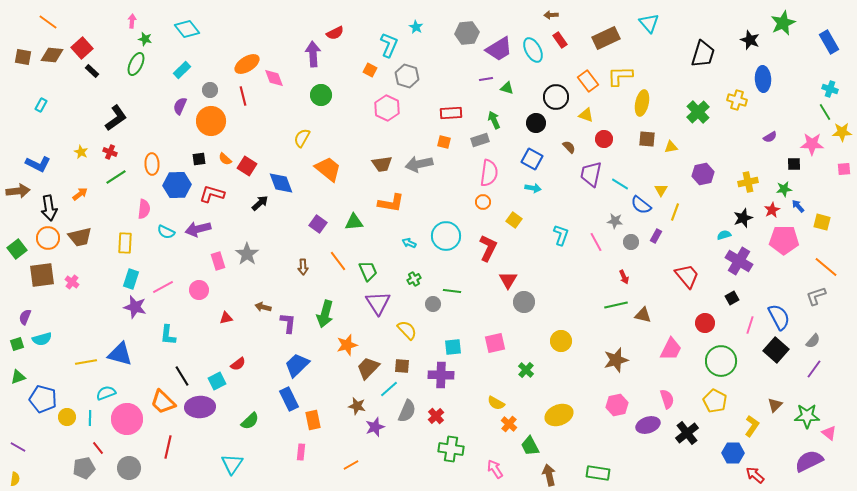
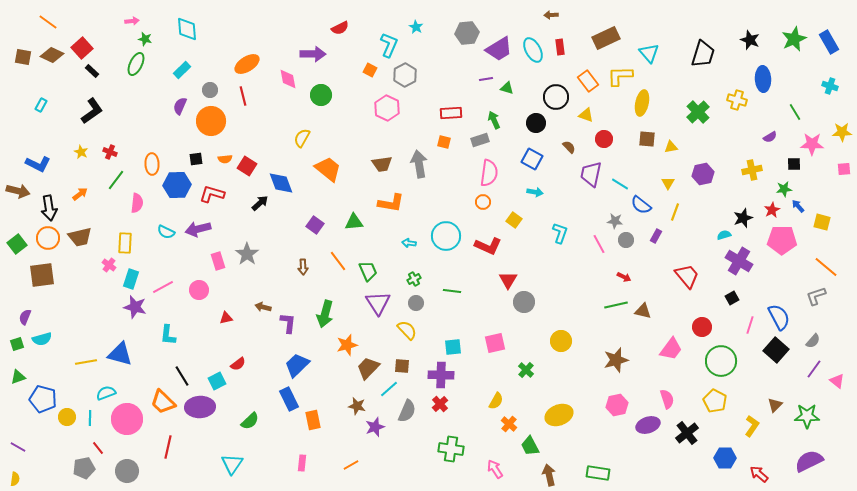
pink arrow at (132, 21): rotated 80 degrees clockwise
cyan triangle at (649, 23): moved 30 px down
green star at (783, 23): moved 11 px right, 16 px down
cyan diamond at (187, 29): rotated 35 degrees clockwise
red semicircle at (335, 33): moved 5 px right, 5 px up
red rectangle at (560, 40): moved 7 px down; rotated 28 degrees clockwise
purple arrow at (313, 54): rotated 95 degrees clockwise
brown diamond at (52, 55): rotated 20 degrees clockwise
gray hexagon at (407, 76): moved 2 px left, 1 px up; rotated 15 degrees clockwise
pink diamond at (274, 78): moved 14 px right, 1 px down; rotated 10 degrees clockwise
cyan cross at (830, 89): moved 3 px up
green line at (825, 112): moved 30 px left
black L-shape at (116, 118): moved 24 px left, 7 px up
black square at (199, 159): moved 3 px left
orange semicircle at (225, 159): rotated 48 degrees counterclockwise
gray arrow at (419, 164): rotated 92 degrees clockwise
green line at (116, 177): moved 3 px down; rotated 20 degrees counterclockwise
yellow cross at (748, 182): moved 4 px right, 12 px up
cyan arrow at (533, 188): moved 2 px right, 4 px down
yellow triangle at (661, 190): moved 7 px right, 7 px up
brown arrow at (18, 191): rotated 20 degrees clockwise
pink semicircle at (144, 209): moved 7 px left, 6 px up
purple square at (318, 224): moved 3 px left, 1 px down
cyan L-shape at (561, 235): moved 1 px left, 2 px up
pink pentagon at (784, 240): moved 2 px left
pink line at (596, 242): moved 3 px right, 2 px down
gray circle at (631, 242): moved 5 px left, 2 px up
cyan arrow at (409, 243): rotated 16 degrees counterclockwise
red L-shape at (488, 248): moved 2 px up; rotated 88 degrees clockwise
green square at (17, 249): moved 5 px up
red arrow at (624, 277): rotated 40 degrees counterclockwise
pink cross at (72, 282): moved 37 px right, 17 px up
gray circle at (433, 304): moved 17 px left, 1 px up
brown triangle at (643, 315): moved 4 px up
red circle at (705, 323): moved 3 px left, 4 px down
pink trapezoid at (671, 349): rotated 10 degrees clockwise
yellow semicircle at (496, 403): moved 2 px up; rotated 90 degrees counterclockwise
red cross at (436, 416): moved 4 px right, 12 px up
pink triangle at (829, 433): moved 8 px right, 52 px up
pink rectangle at (301, 452): moved 1 px right, 11 px down
blue hexagon at (733, 453): moved 8 px left, 5 px down
gray circle at (129, 468): moved 2 px left, 3 px down
red arrow at (755, 475): moved 4 px right, 1 px up
